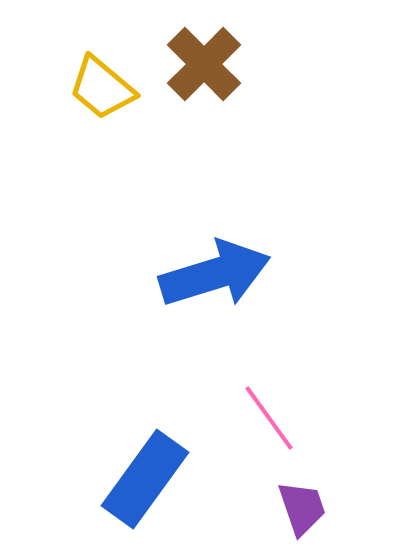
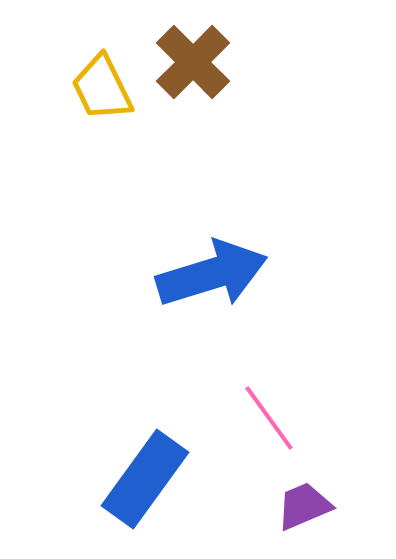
brown cross: moved 11 px left, 2 px up
yellow trapezoid: rotated 24 degrees clockwise
blue arrow: moved 3 px left
purple trapezoid: moved 2 px right, 2 px up; rotated 94 degrees counterclockwise
